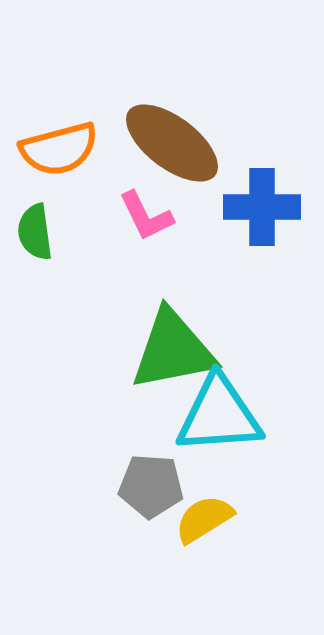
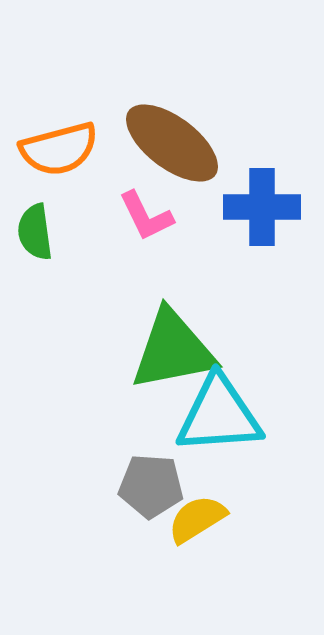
yellow semicircle: moved 7 px left
